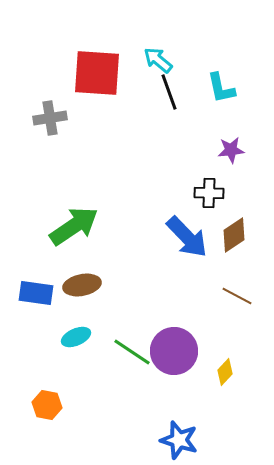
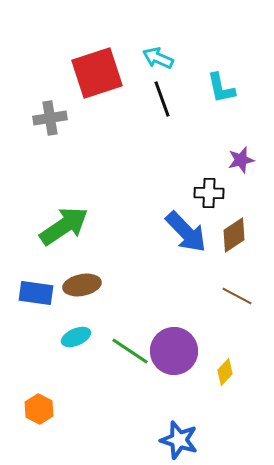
cyan arrow: moved 2 px up; rotated 16 degrees counterclockwise
red square: rotated 22 degrees counterclockwise
black line: moved 7 px left, 7 px down
purple star: moved 10 px right, 10 px down; rotated 8 degrees counterclockwise
green arrow: moved 10 px left
blue arrow: moved 1 px left, 5 px up
green line: moved 2 px left, 1 px up
orange hexagon: moved 8 px left, 4 px down; rotated 16 degrees clockwise
